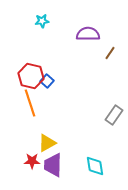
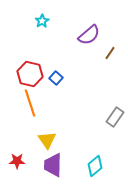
cyan star: rotated 24 degrees counterclockwise
purple semicircle: moved 1 px right, 1 px down; rotated 140 degrees clockwise
red hexagon: moved 1 px left, 2 px up
blue square: moved 9 px right, 3 px up
gray rectangle: moved 1 px right, 2 px down
yellow triangle: moved 3 px up; rotated 36 degrees counterclockwise
red star: moved 15 px left
cyan diamond: rotated 60 degrees clockwise
